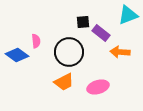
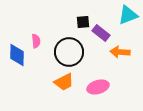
blue diamond: rotated 55 degrees clockwise
